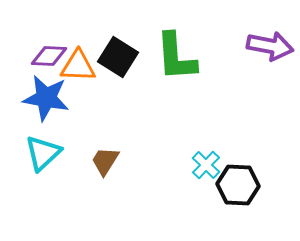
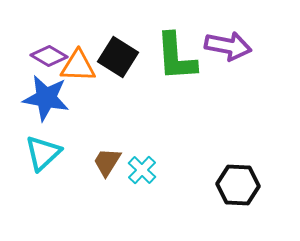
purple arrow: moved 42 px left
purple diamond: rotated 27 degrees clockwise
brown trapezoid: moved 2 px right, 1 px down
cyan cross: moved 64 px left, 5 px down
